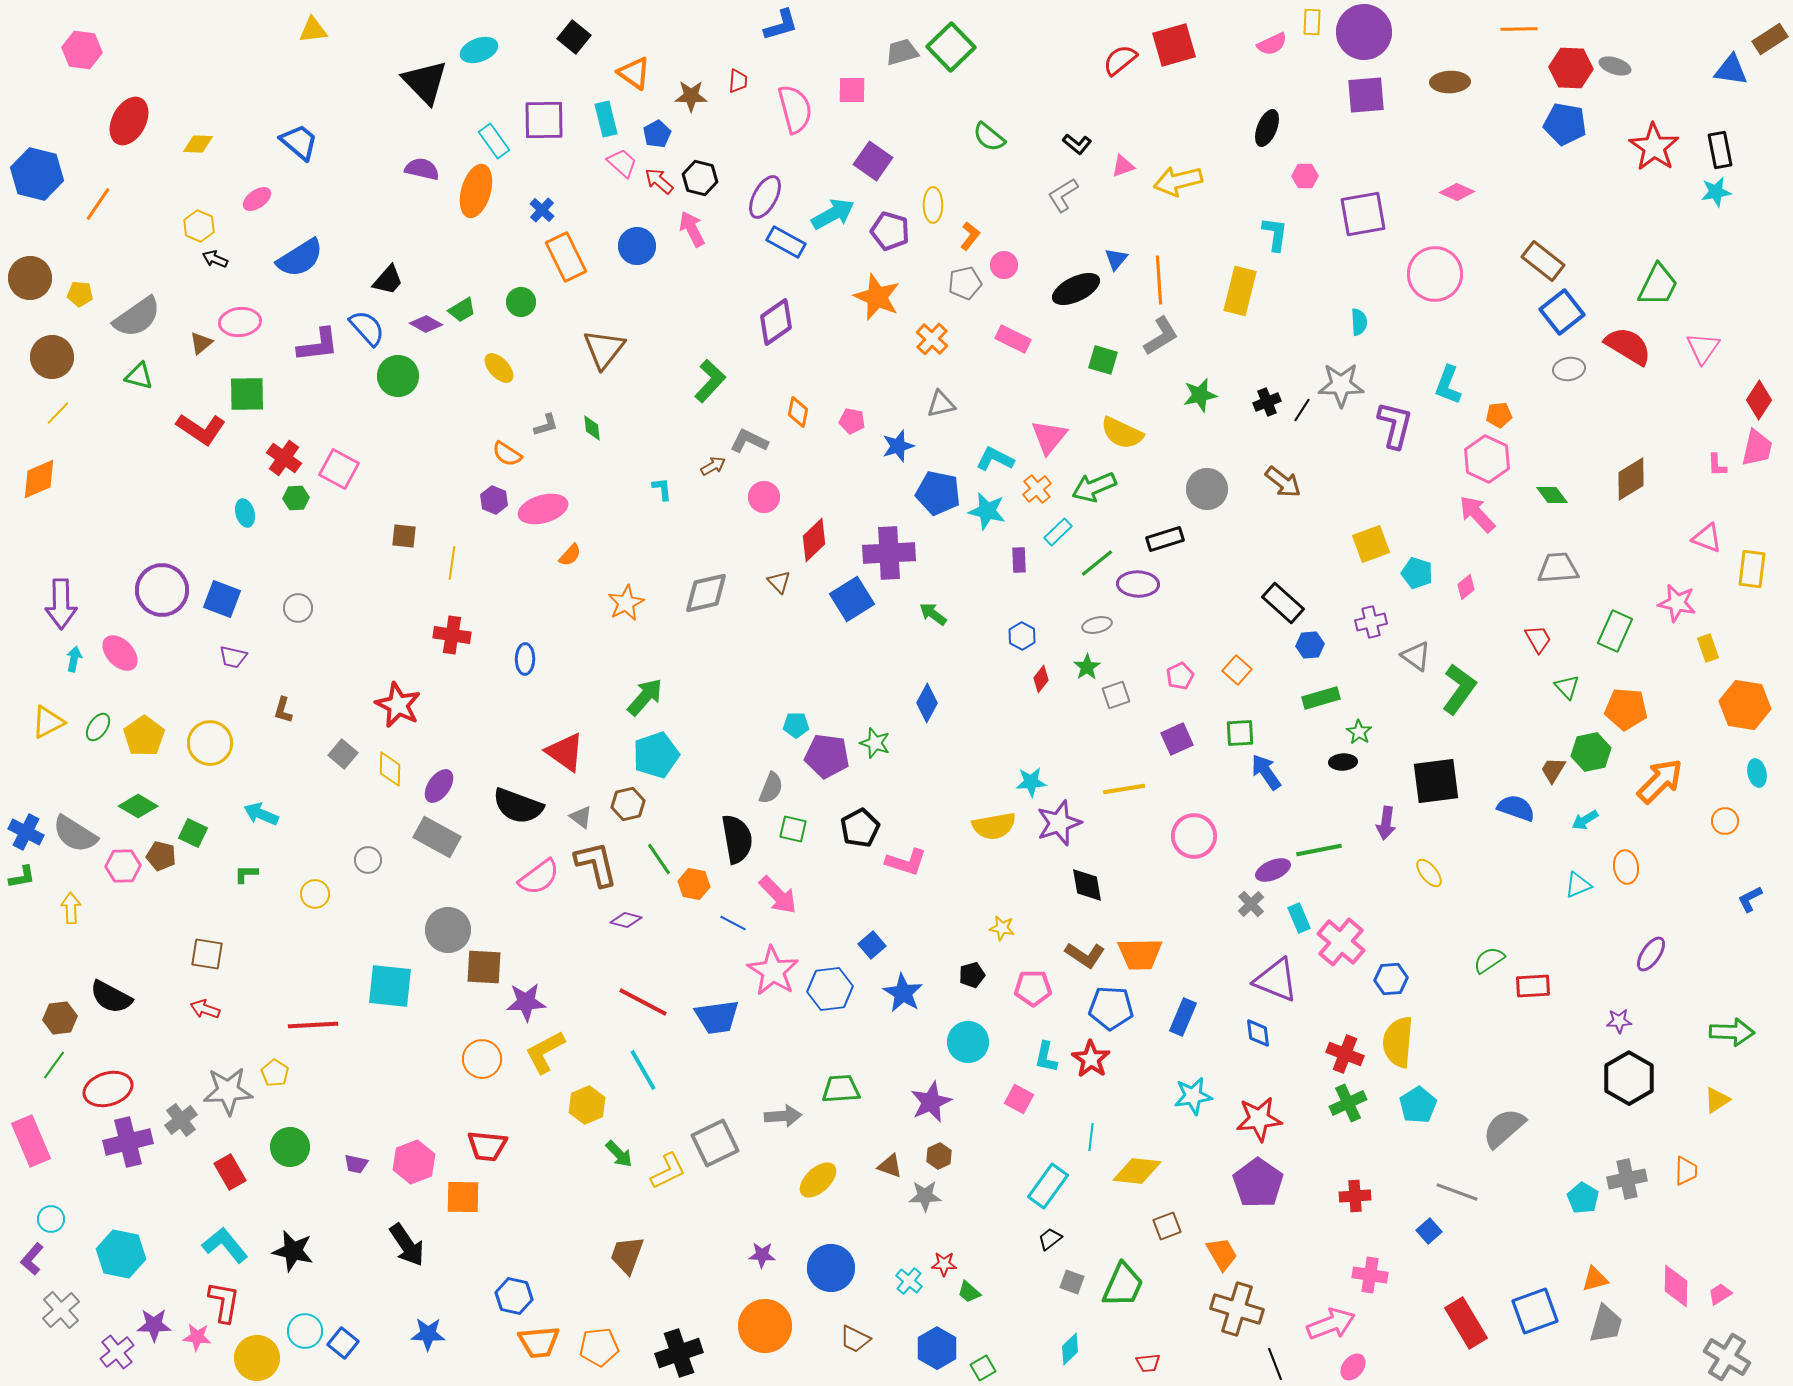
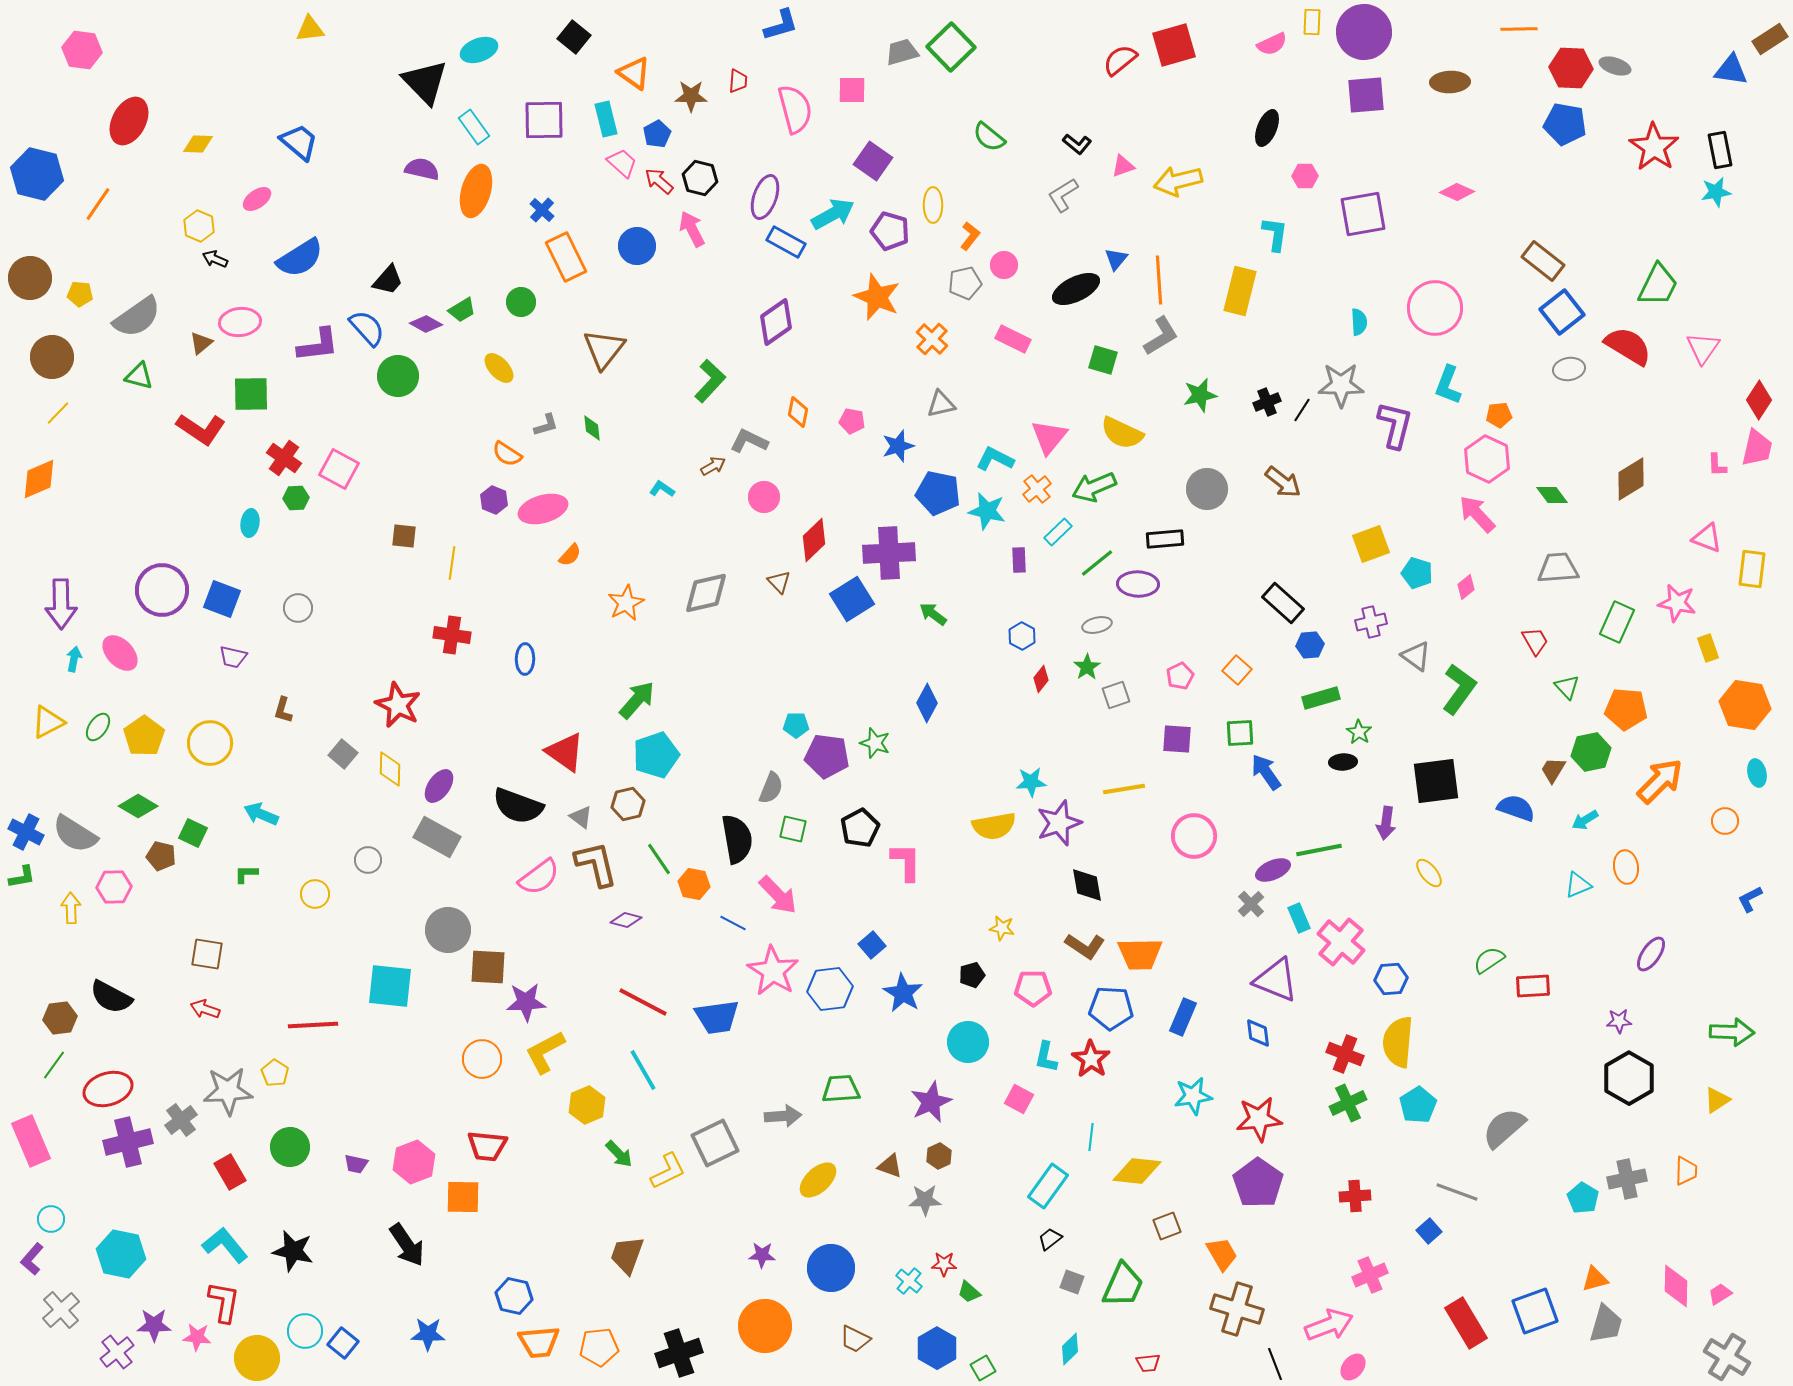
yellow triangle at (313, 30): moved 3 px left, 1 px up
cyan rectangle at (494, 141): moved 20 px left, 14 px up
purple ellipse at (765, 197): rotated 9 degrees counterclockwise
pink circle at (1435, 274): moved 34 px down
green square at (247, 394): moved 4 px right
cyan L-shape at (662, 489): rotated 50 degrees counterclockwise
cyan ellipse at (245, 513): moved 5 px right, 10 px down; rotated 24 degrees clockwise
black rectangle at (1165, 539): rotated 12 degrees clockwise
green rectangle at (1615, 631): moved 2 px right, 9 px up
red trapezoid at (1538, 639): moved 3 px left, 2 px down
green arrow at (645, 697): moved 8 px left, 3 px down
purple square at (1177, 739): rotated 28 degrees clockwise
pink L-shape at (906, 862): rotated 108 degrees counterclockwise
pink hexagon at (123, 866): moved 9 px left, 21 px down
brown L-shape at (1085, 955): moved 9 px up
brown square at (484, 967): moved 4 px right
gray star at (925, 1196): moved 4 px down
pink cross at (1370, 1275): rotated 32 degrees counterclockwise
pink arrow at (1331, 1324): moved 2 px left, 1 px down
